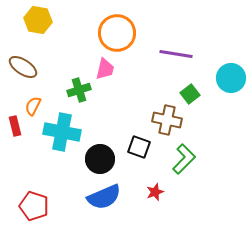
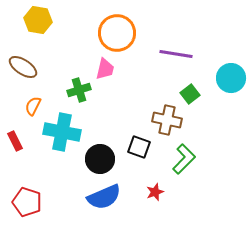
red rectangle: moved 15 px down; rotated 12 degrees counterclockwise
red pentagon: moved 7 px left, 4 px up
